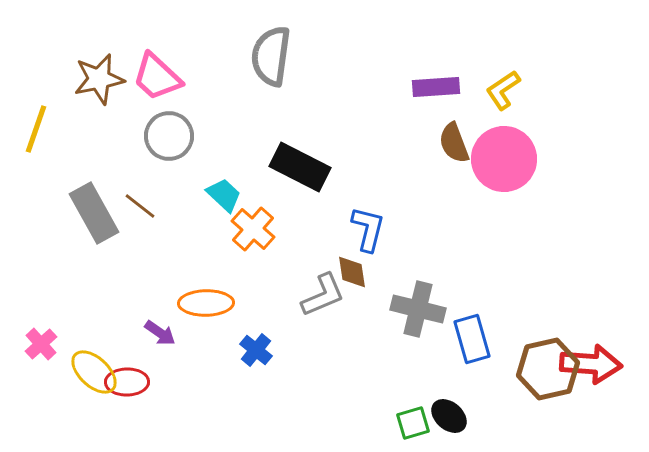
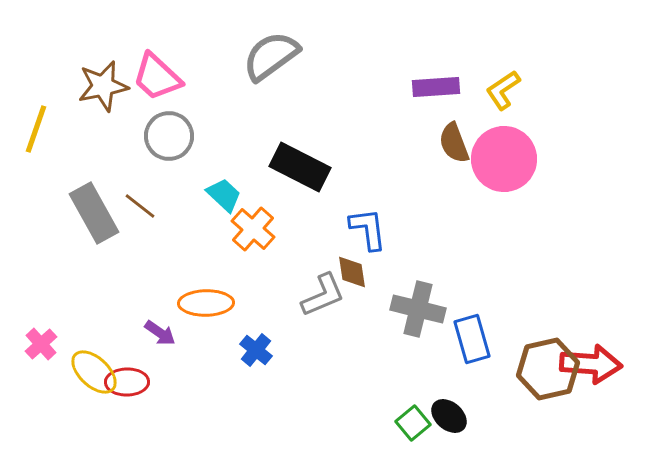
gray semicircle: rotated 46 degrees clockwise
brown star: moved 4 px right, 7 px down
blue L-shape: rotated 21 degrees counterclockwise
green square: rotated 24 degrees counterclockwise
